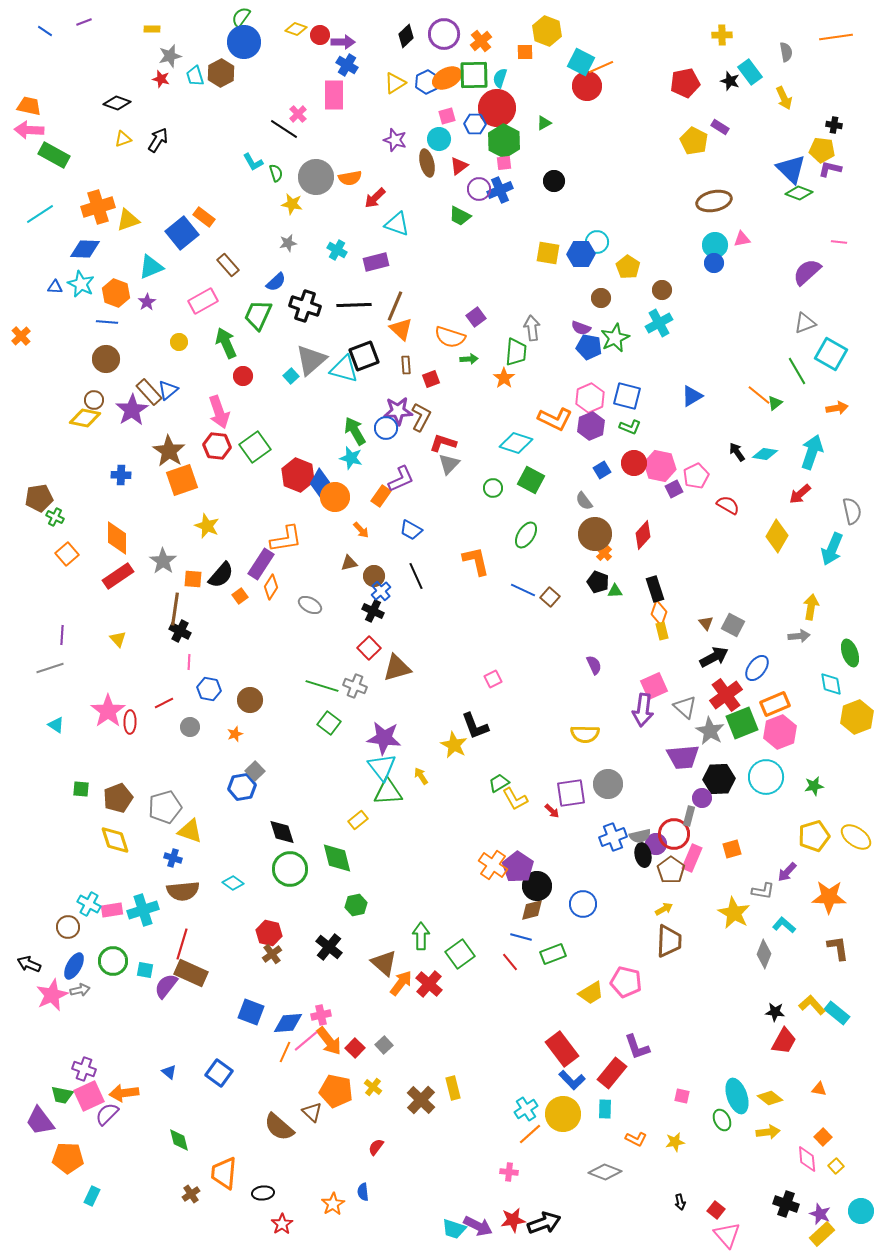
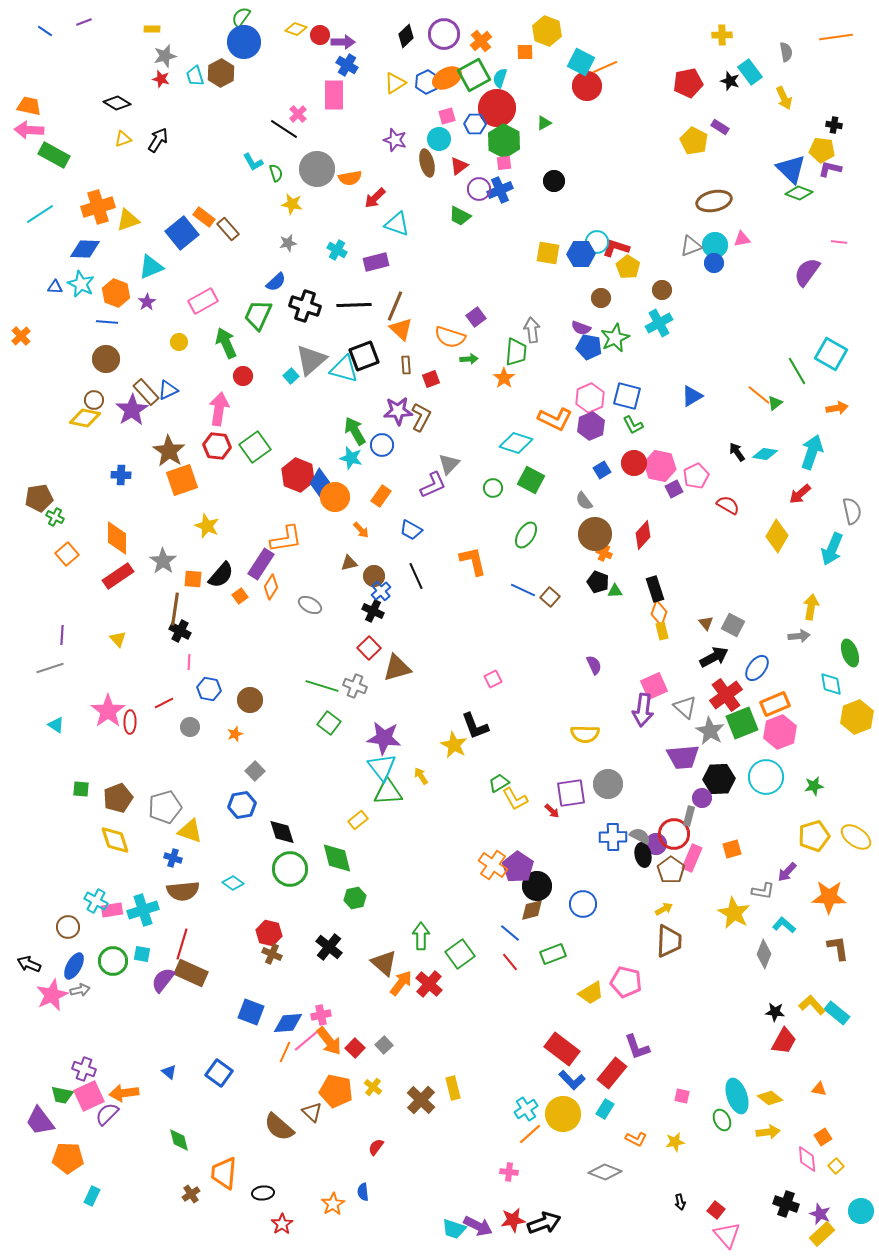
gray star at (170, 56): moved 5 px left
orange line at (601, 67): moved 4 px right
green square at (474, 75): rotated 28 degrees counterclockwise
red pentagon at (685, 83): moved 3 px right
black diamond at (117, 103): rotated 12 degrees clockwise
gray circle at (316, 177): moved 1 px right, 8 px up
brown rectangle at (228, 265): moved 36 px up
purple semicircle at (807, 272): rotated 12 degrees counterclockwise
gray triangle at (805, 323): moved 114 px left, 77 px up
gray arrow at (532, 328): moved 2 px down
blue triangle at (168, 390): rotated 15 degrees clockwise
brown rectangle at (149, 392): moved 3 px left
pink arrow at (219, 412): moved 3 px up; rotated 152 degrees counterclockwise
green L-shape at (630, 427): moved 3 px right, 2 px up; rotated 40 degrees clockwise
blue circle at (386, 428): moved 4 px left, 17 px down
red L-shape at (443, 443): moved 173 px right, 195 px up
purple L-shape at (401, 479): moved 32 px right, 6 px down
orange cross at (604, 553): rotated 21 degrees counterclockwise
orange L-shape at (476, 561): moved 3 px left
blue hexagon at (242, 787): moved 18 px down
gray semicircle at (640, 836): rotated 140 degrees counterclockwise
blue cross at (613, 837): rotated 20 degrees clockwise
cyan cross at (89, 904): moved 7 px right, 3 px up
green hexagon at (356, 905): moved 1 px left, 7 px up
blue line at (521, 937): moved 11 px left, 4 px up; rotated 25 degrees clockwise
brown cross at (272, 954): rotated 30 degrees counterclockwise
cyan square at (145, 970): moved 3 px left, 16 px up
purple semicircle at (166, 986): moved 3 px left, 6 px up
red rectangle at (562, 1049): rotated 16 degrees counterclockwise
cyan rectangle at (605, 1109): rotated 30 degrees clockwise
orange square at (823, 1137): rotated 12 degrees clockwise
